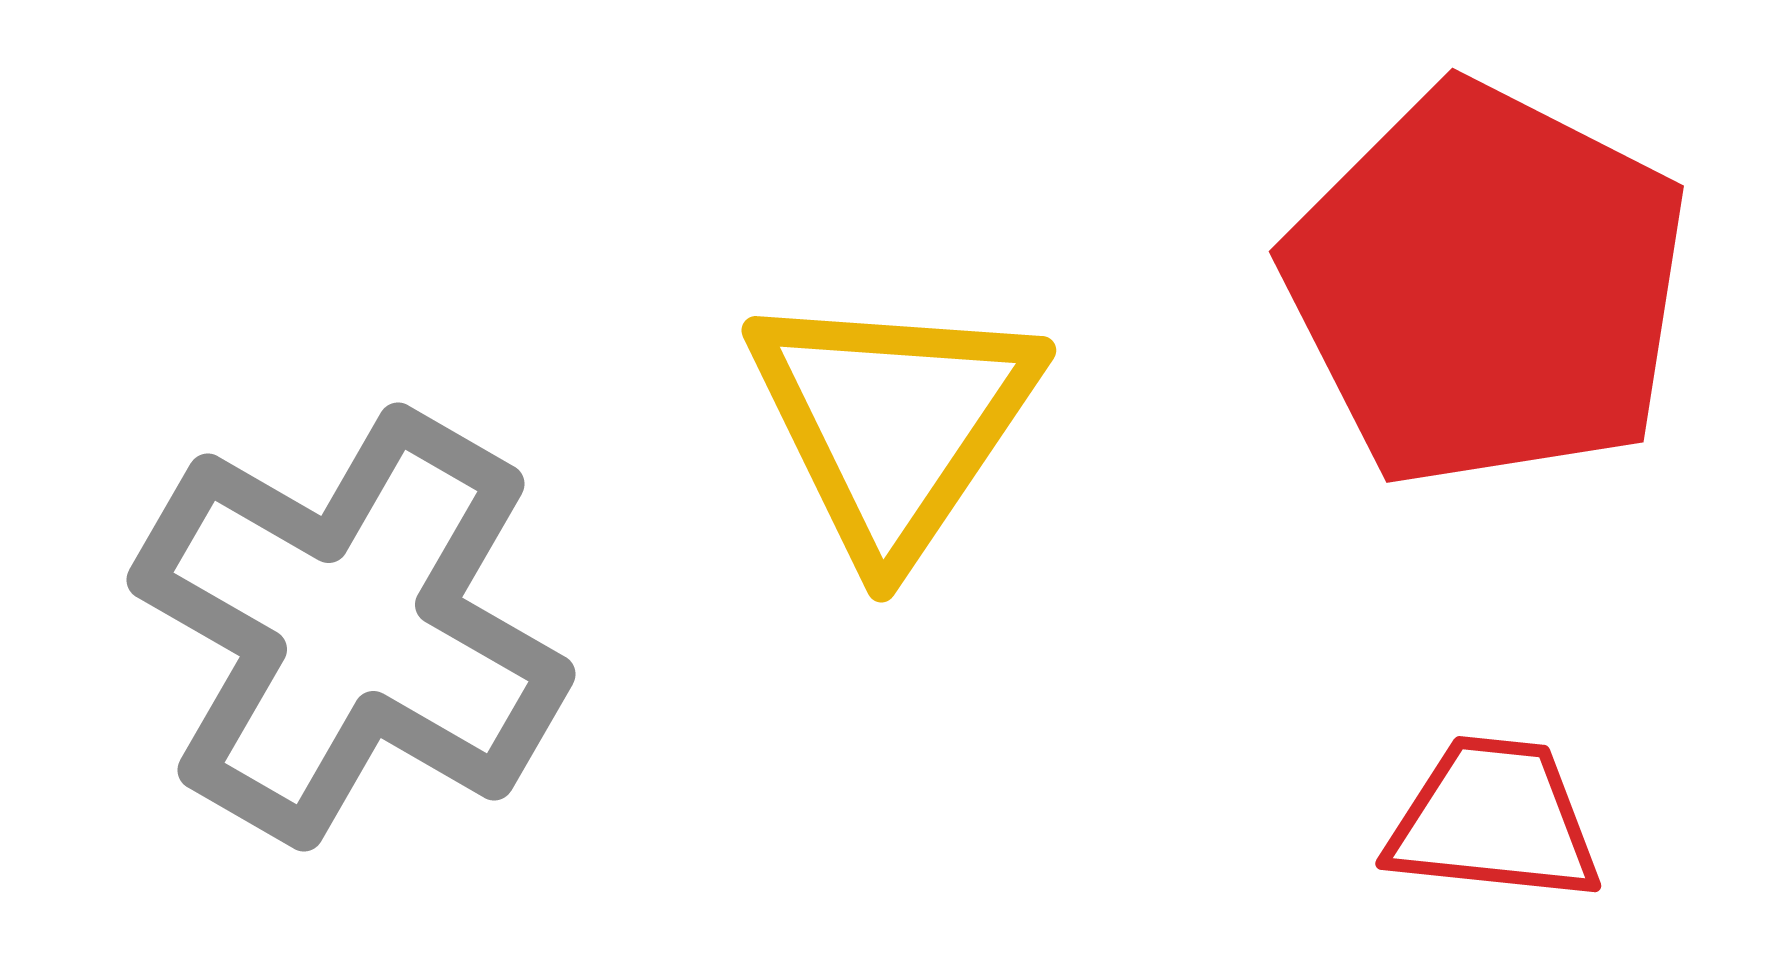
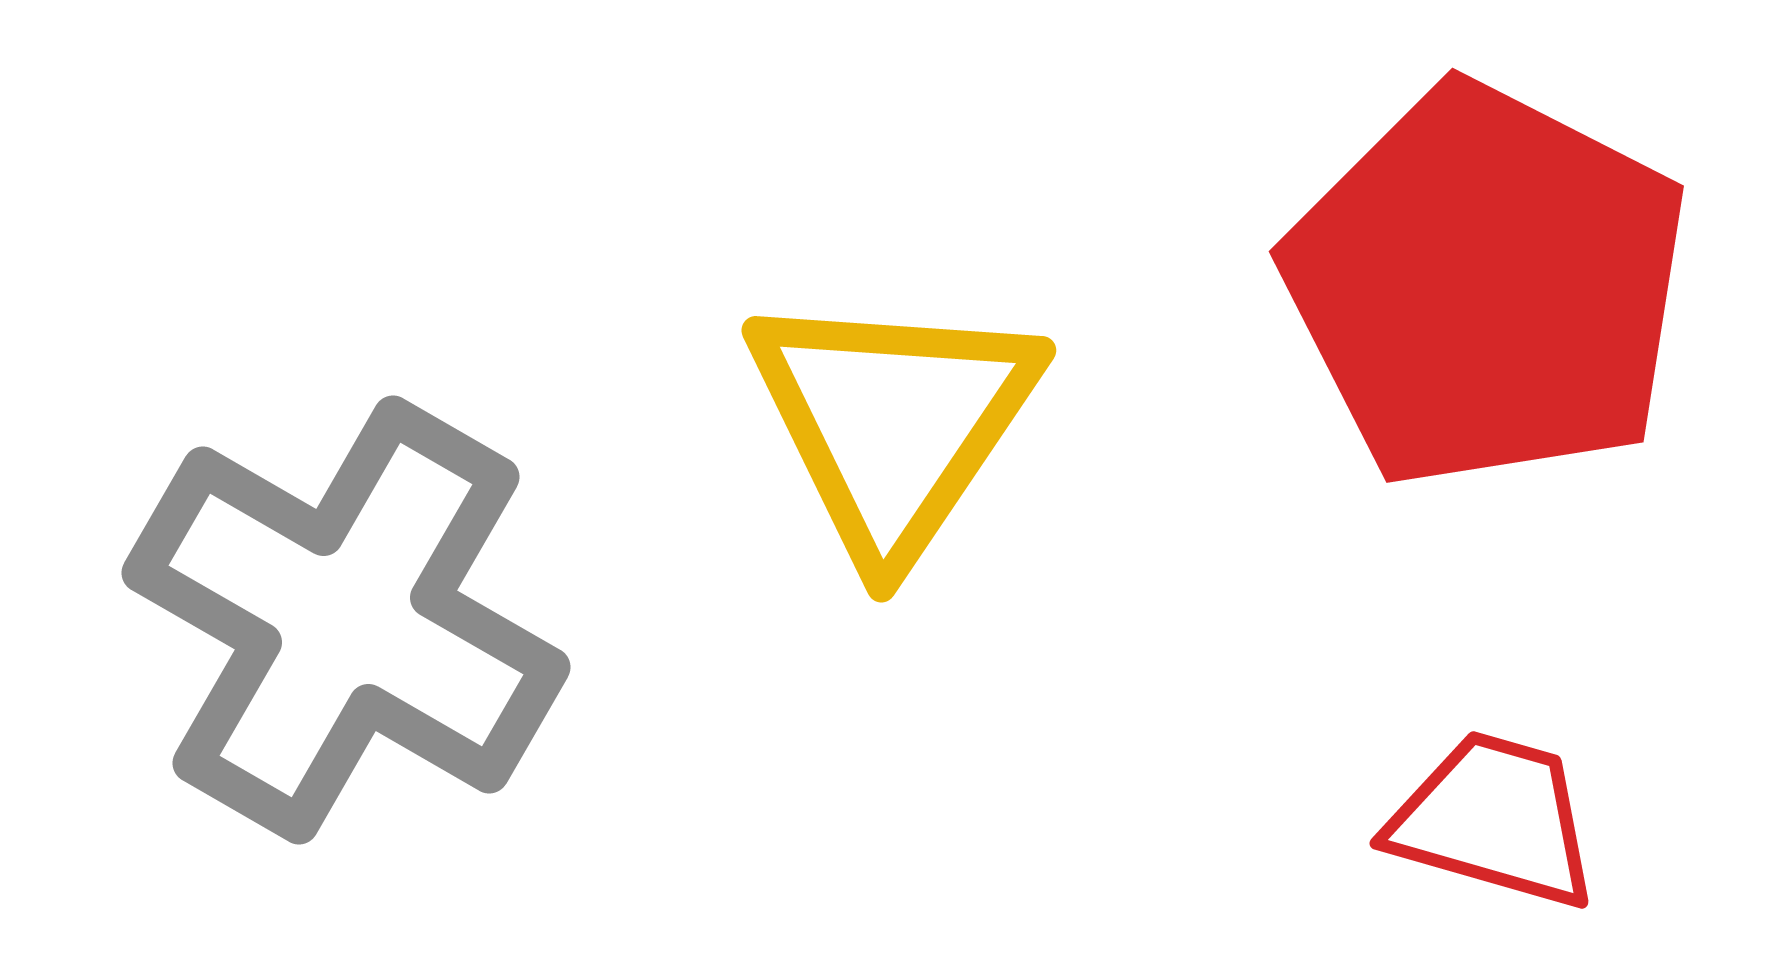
gray cross: moved 5 px left, 7 px up
red trapezoid: rotated 10 degrees clockwise
